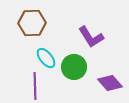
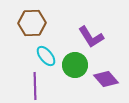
cyan ellipse: moved 2 px up
green circle: moved 1 px right, 2 px up
purple diamond: moved 4 px left, 4 px up
